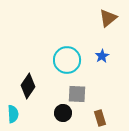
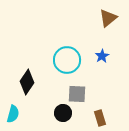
black diamond: moved 1 px left, 4 px up
cyan semicircle: rotated 18 degrees clockwise
